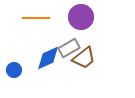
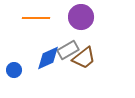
gray rectangle: moved 1 px left, 2 px down
